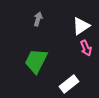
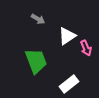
gray arrow: rotated 104 degrees clockwise
white triangle: moved 14 px left, 10 px down
green trapezoid: rotated 132 degrees clockwise
